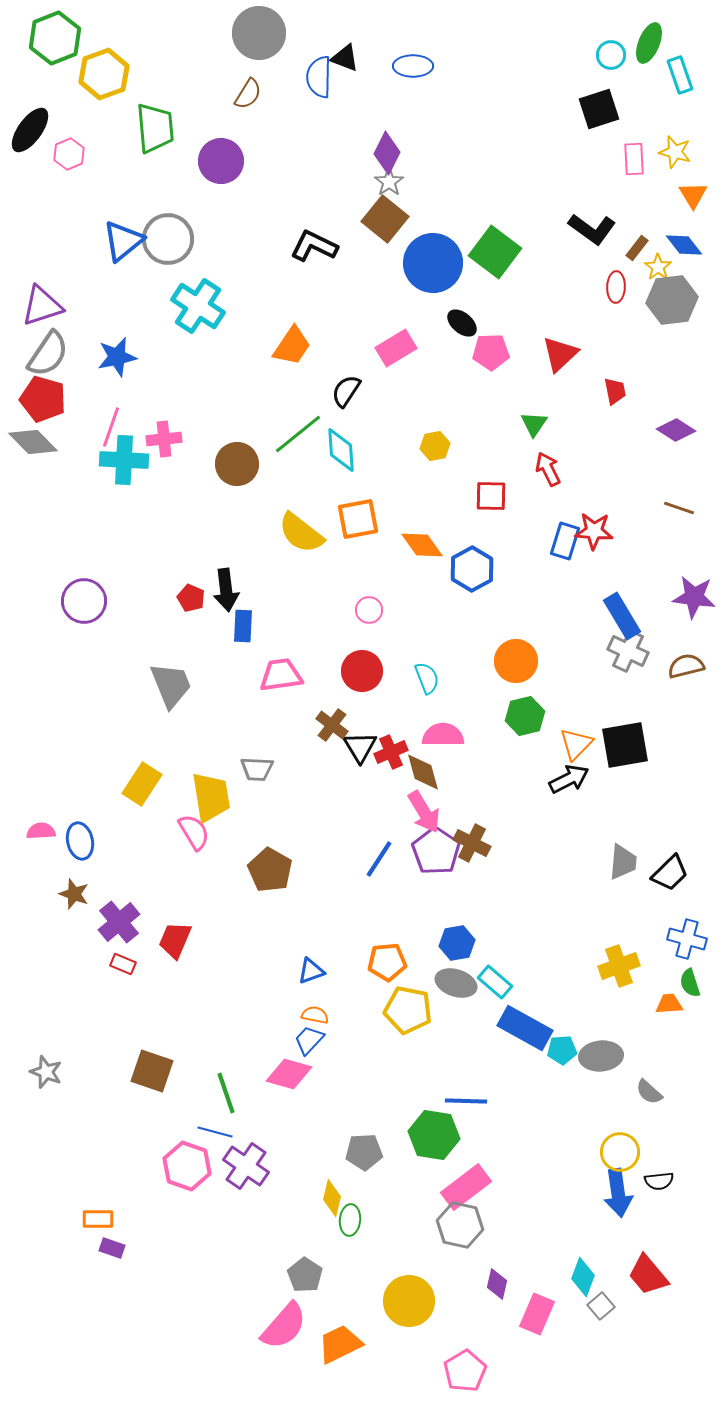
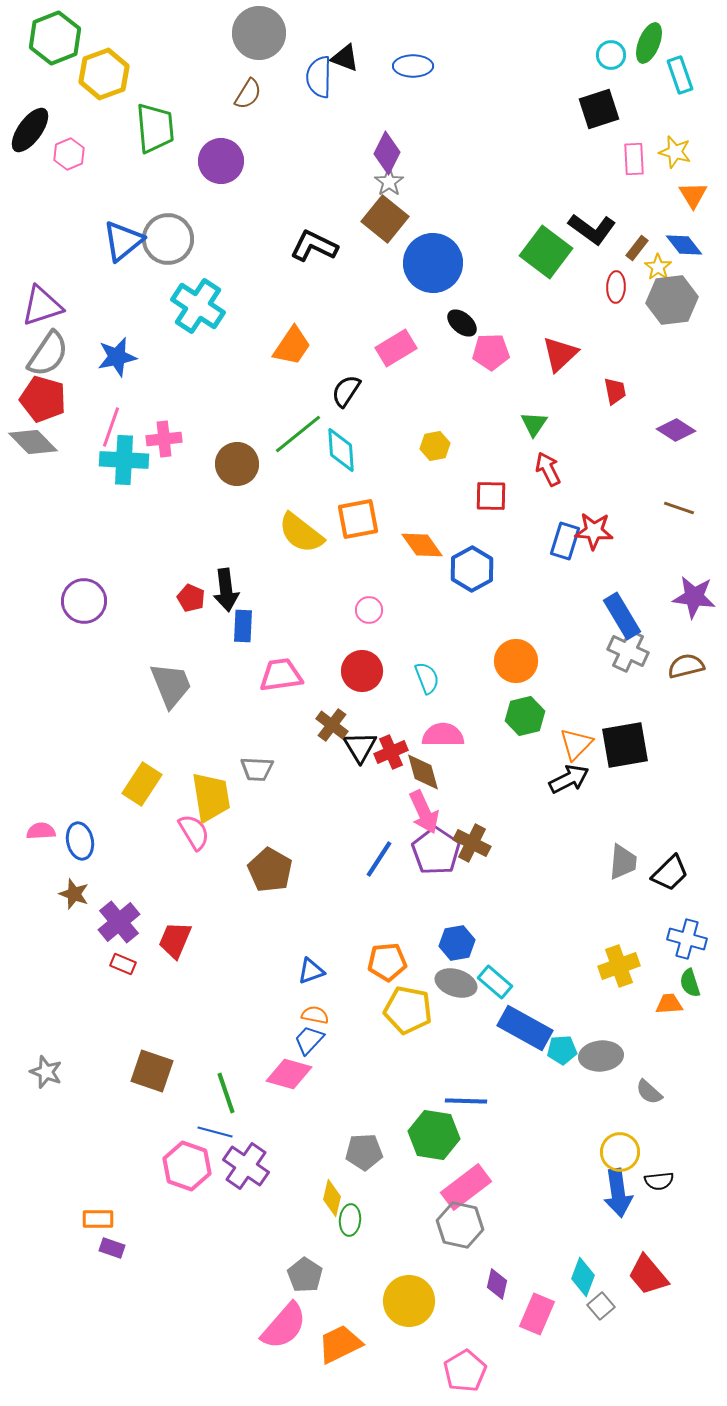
green square at (495, 252): moved 51 px right
pink arrow at (424, 812): rotated 6 degrees clockwise
